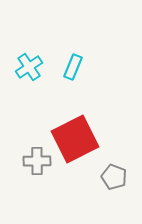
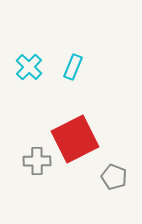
cyan cross: rotated 12 degrees counterclockwise
